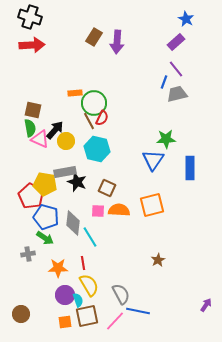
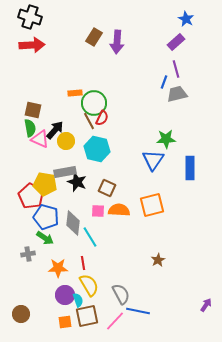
purple line at (176, 69): rotated 24 degrees clockwise
